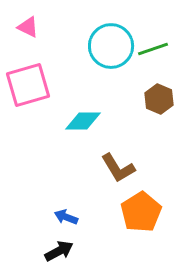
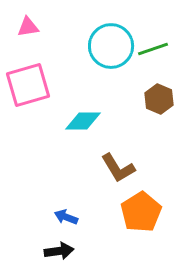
pink triangle: rotated 35 degrees counterclockwise
black arrow: rotated 20 degrees clockwise
